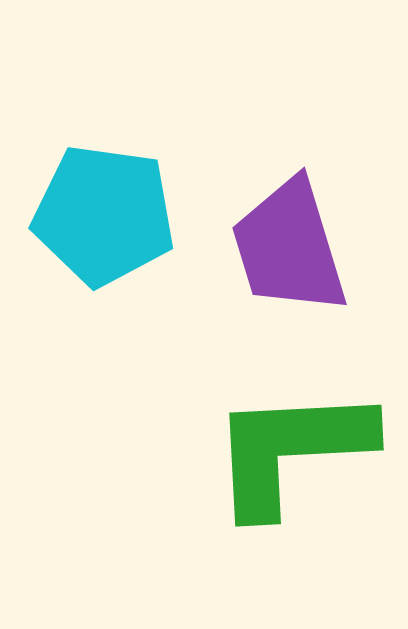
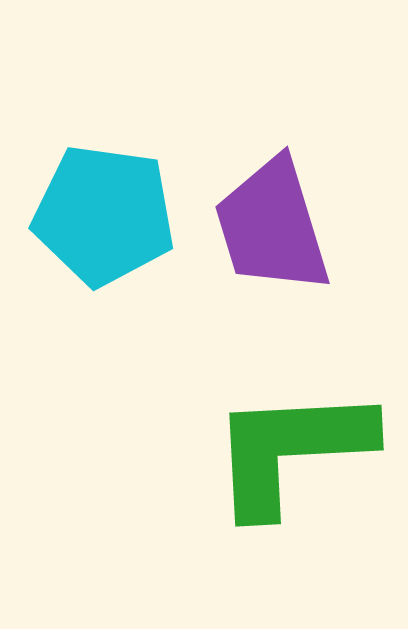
purple trapezoid: moved 17 px left, 21 px up
